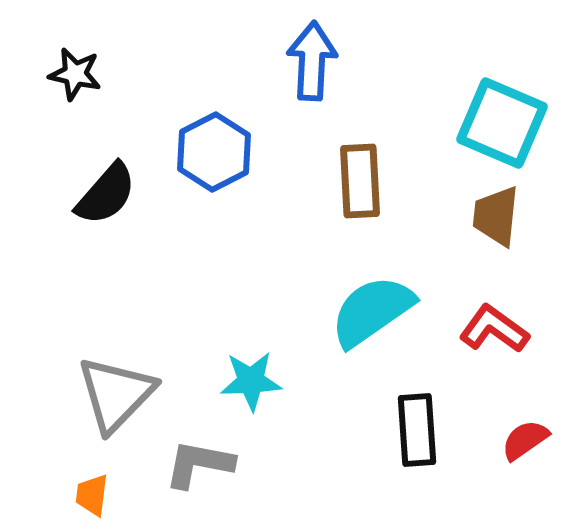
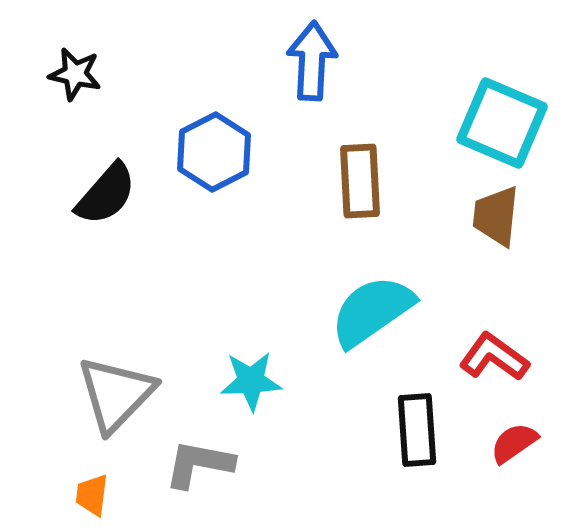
red L-shape: moved 28 px down
red semicircle: moved 11 px left, 3 px down
